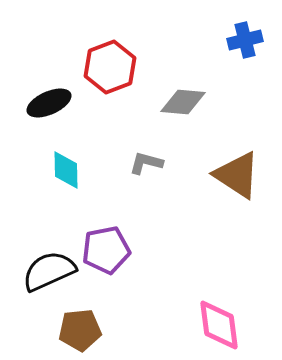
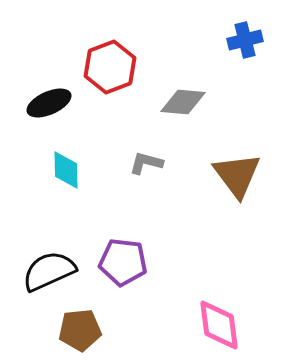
brown triangle: rotated 20 degrees clockwise
purple pentagon: moved 17 px right, 12 px down; rotated 18 degrees clockwise
